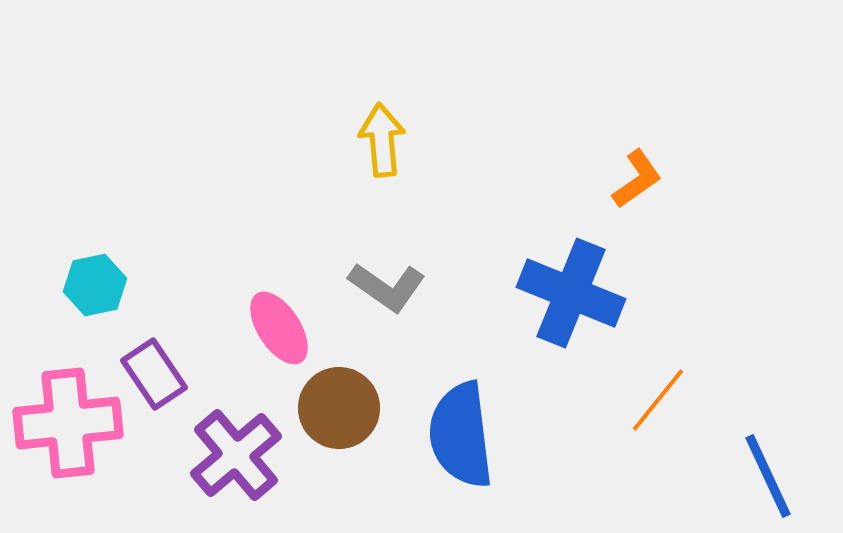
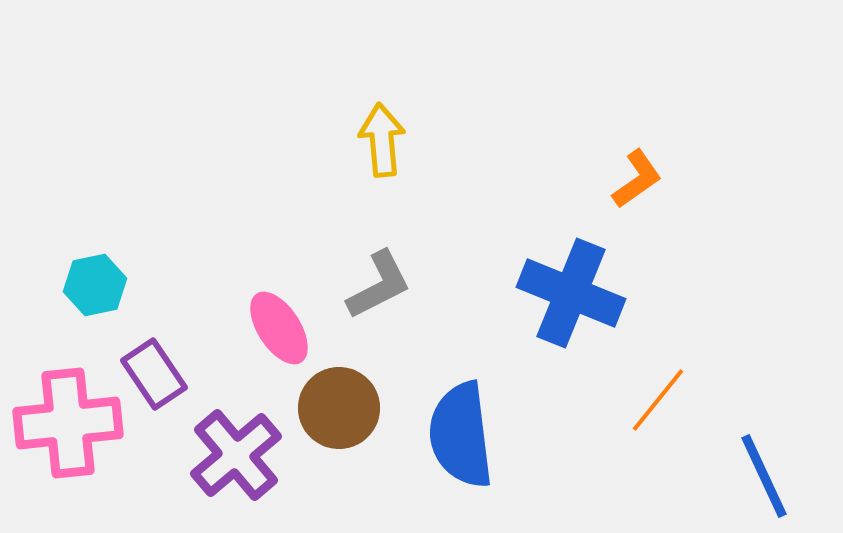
gray L-shape: moved 8 px left, 2 px up; rotated 62 degrees counterclockwise
blue line: moved 4 px left
